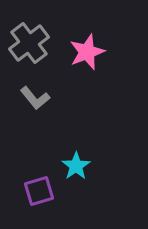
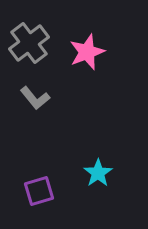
cyan star: moved 22 px right, 7 px down
